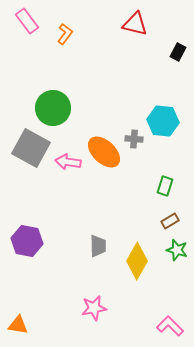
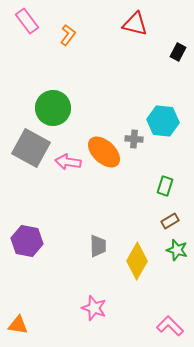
orange L-shape: moved 3 px right, 1 px down
pink star: rotated 30 degrees clockwise
